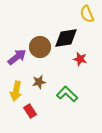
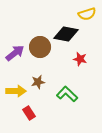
yellow semicircle: rotated 84 degrees counterclockwise
black diamond: moved 4 px up; rotated 20 degrees clockwise
purple arrow: moved 2 px left, 4 px up
brown star: moved 1 px left
yellow arrow: rotated 102 degrees counterclockwise
red rectangle: moved 1 px left, 2 px down
